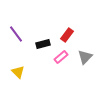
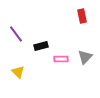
red rectangle: moved 15 px right, 19 px up; rotated 48 degrees counterclockwise
black rectangle: moved 2 px left, 2 px down
pink rectangle: moved 2 px down; rotated 40 degrees clockwise
